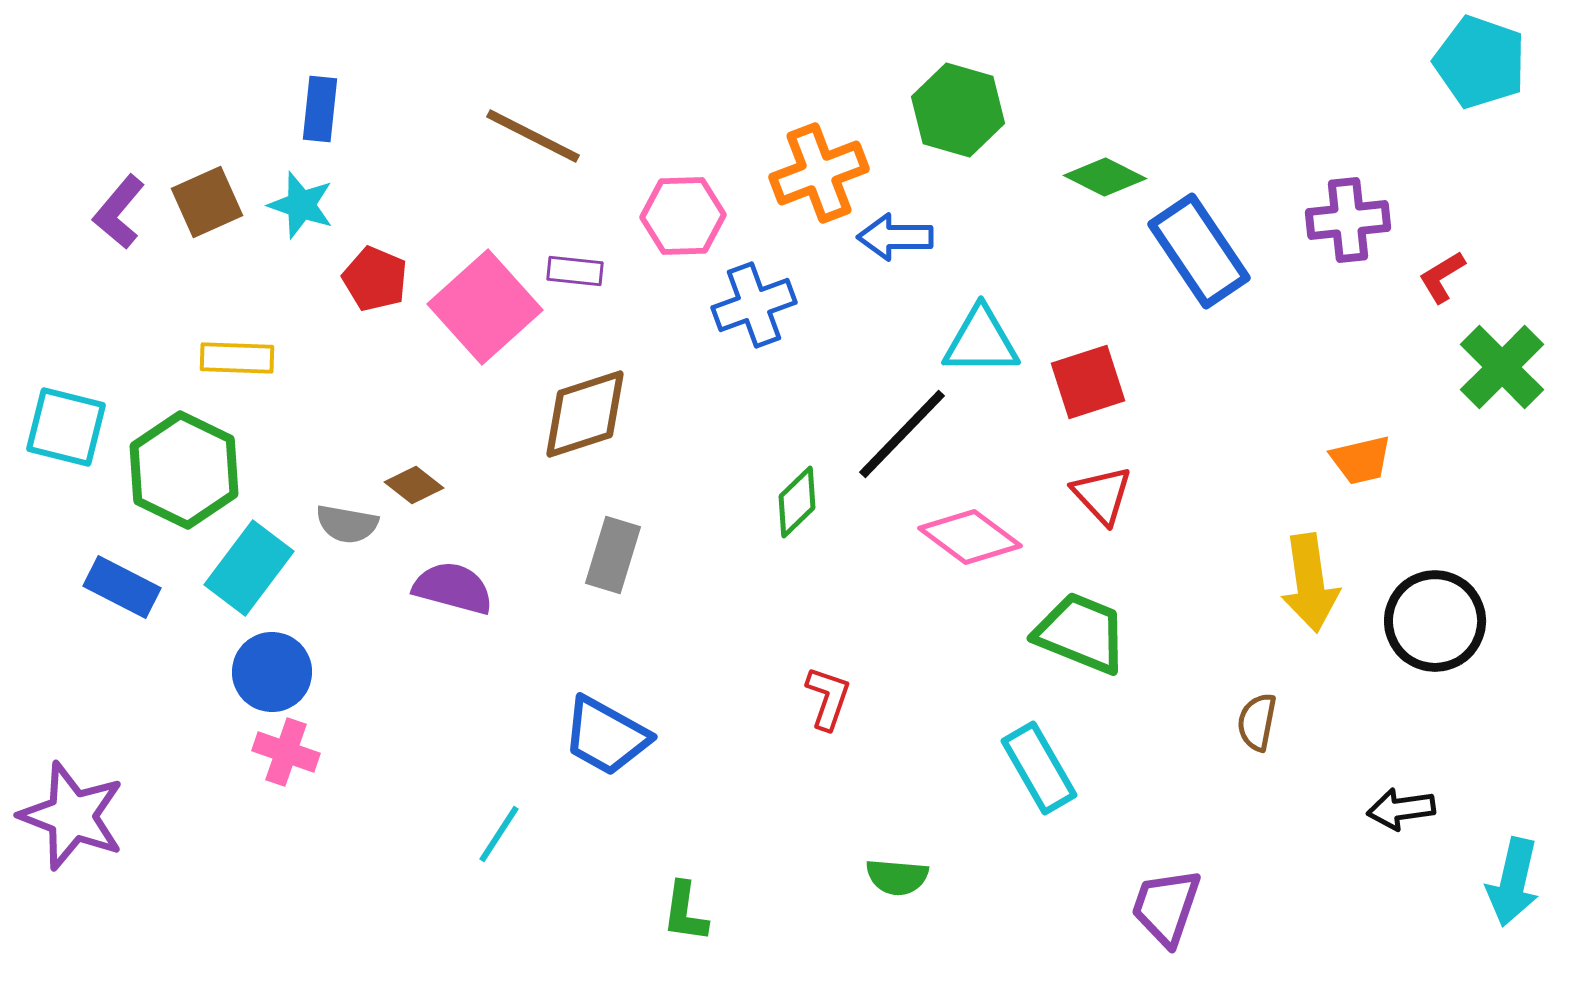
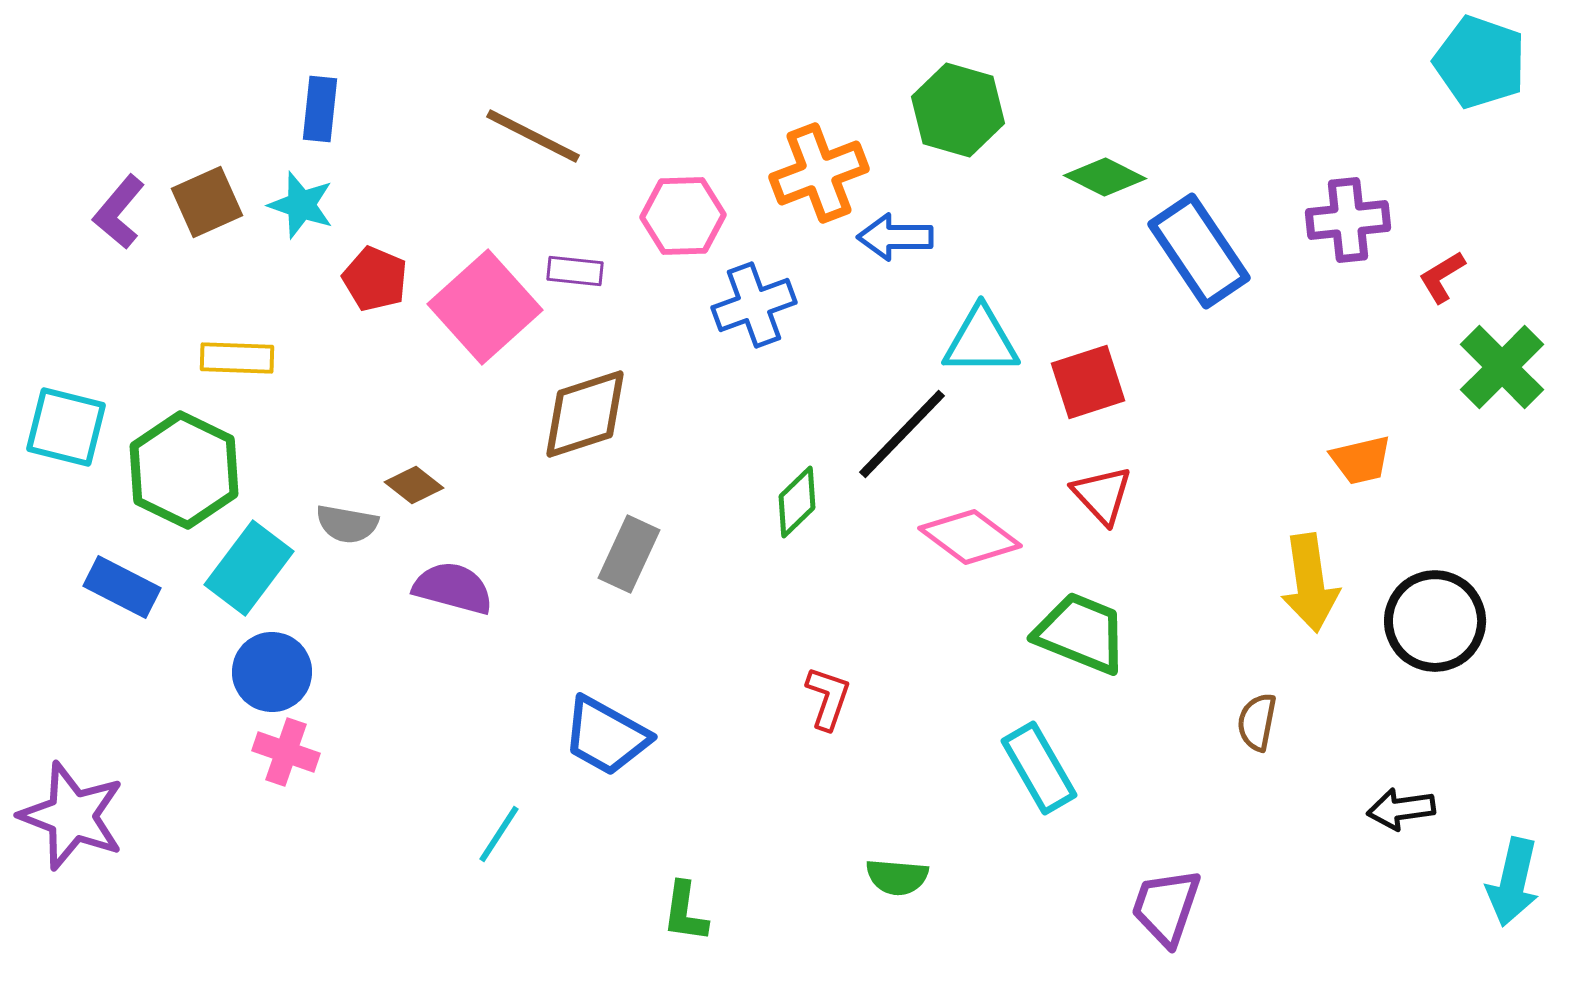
gray rectangle at (613, 555): moved 16 px right, 1 px up; rotated 8 degrees clockwise
